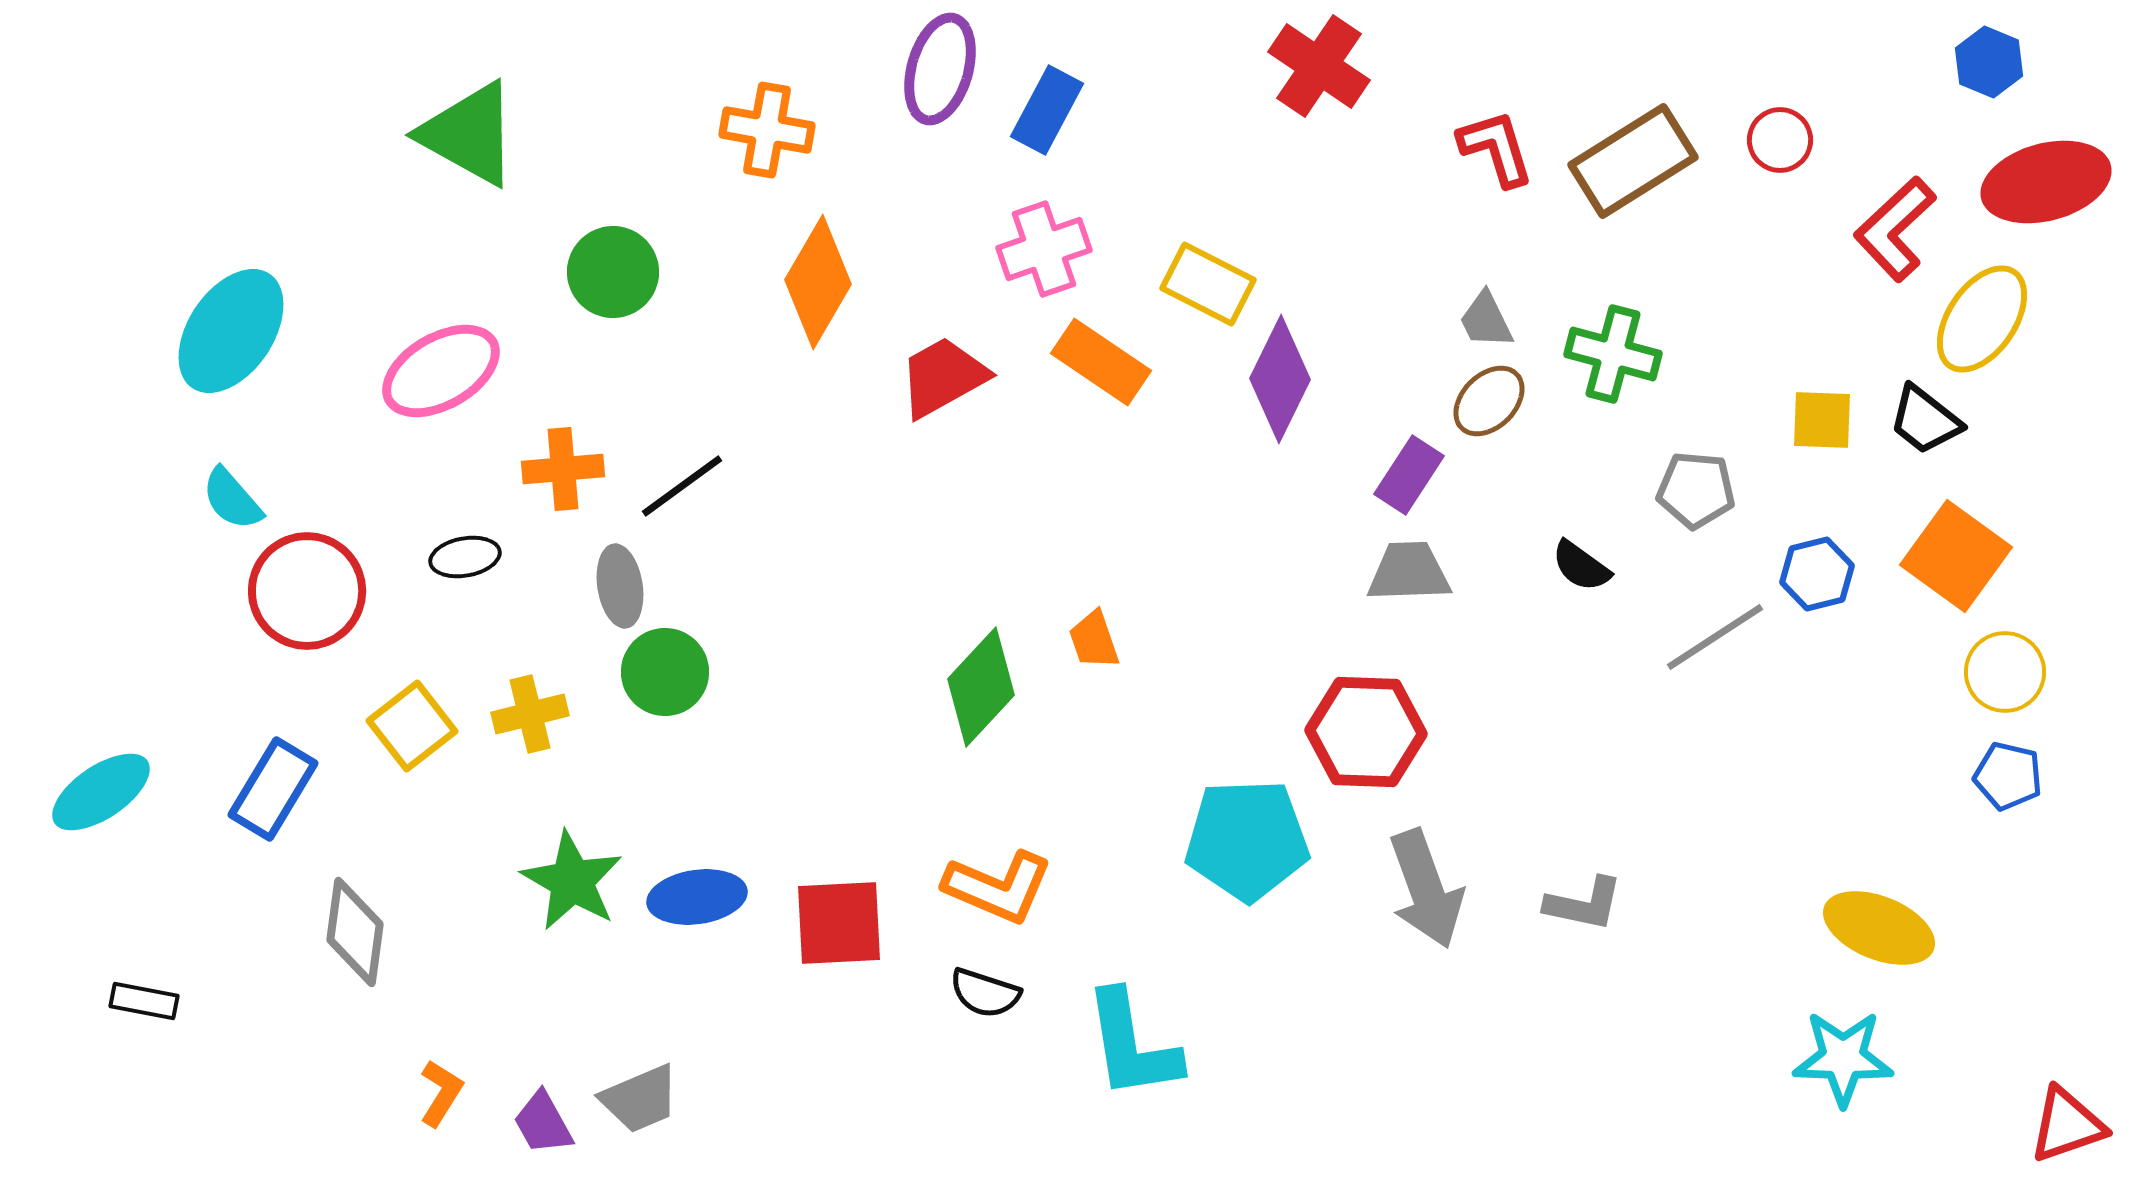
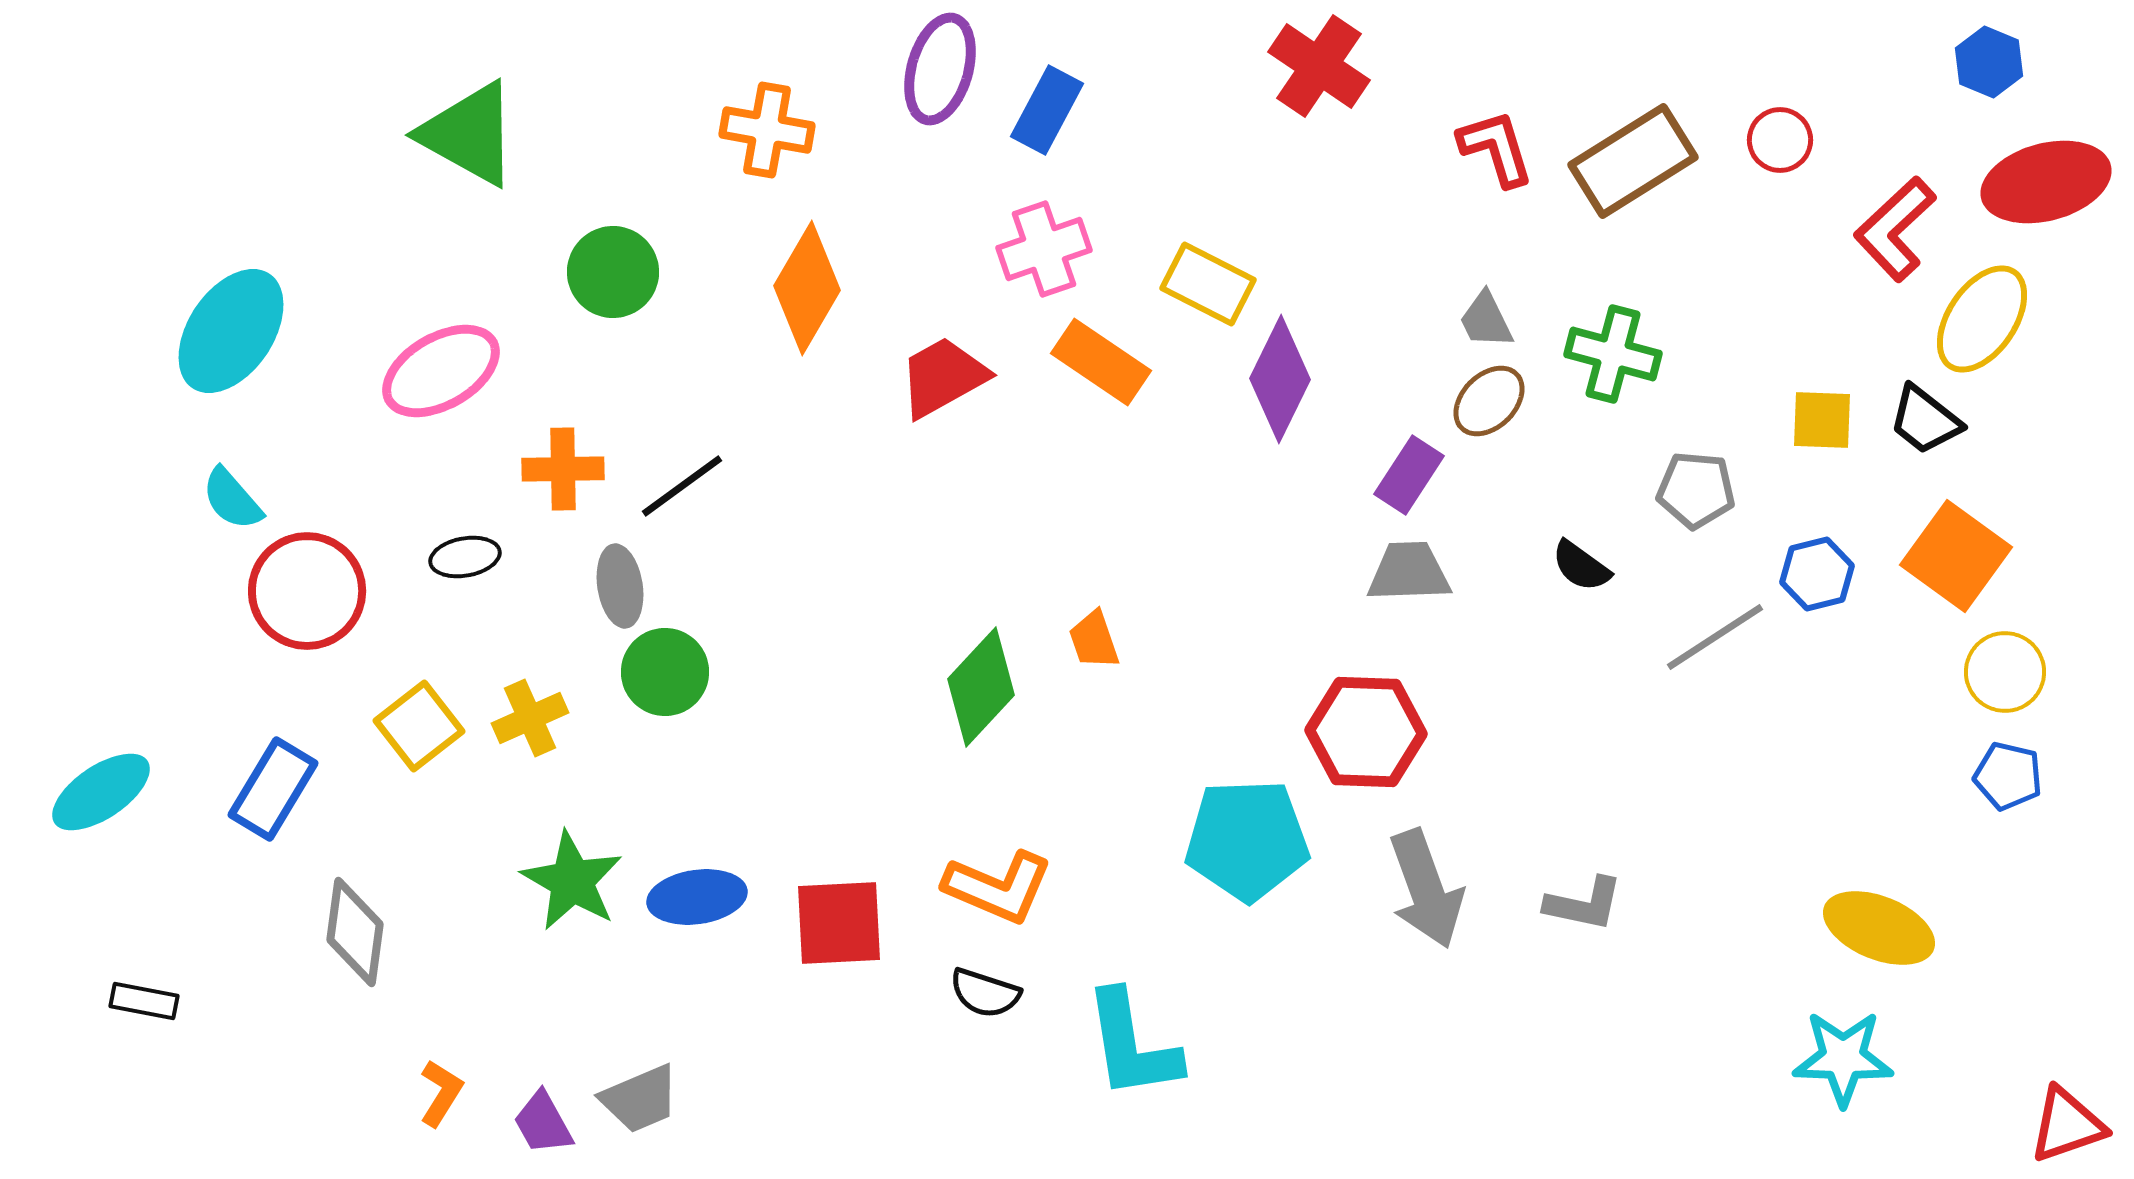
orange diamond at (818, 282): moved 11 px left, 6 px down
orange cross at (563, 469): rotated 4 degrees clockwise
yellow cross at (530, 714): moved 4 px down; rotated 10 degrees counterclockwise
yellow square at (412, 726): moved 7 px right
